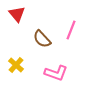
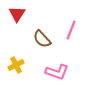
red triangle: rotated 12 degrees clockwise
yellow cross: rotated 21 degrees clockwise
pink L-shape: moved 1 px right, 1 px up
